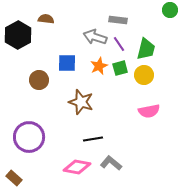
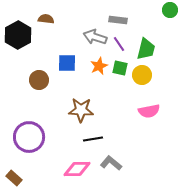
green square: rotated 28 degrees clockwise
yellow circle: moved 2 px left
brown star: moved 8 px down; rotated 15 degrees counterclockwise
pink diamond: moved 2 px down; rotated 12 degrees counterclockwise
